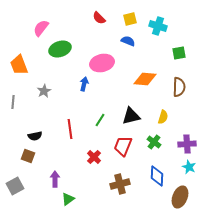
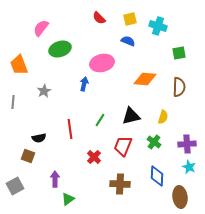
black semicircle: moved 4 px right, 2 px down
brown cross: rotated 18 degrees clockwise
brown ellipse: rotated 30 degrees counterclockwise
